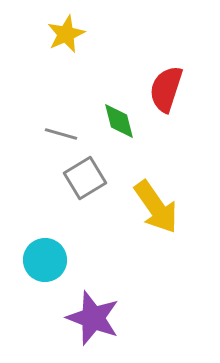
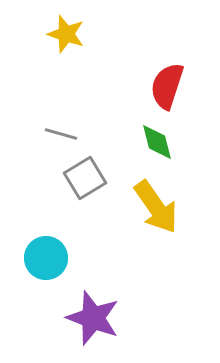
yellow star: rotated 30 degrees counterclockwise
red semicircle: moved 1 px right, 3 px up
green diamond: moved 38 px right, 21 px down
cyan circle: moved 1 px right, 2 px up
